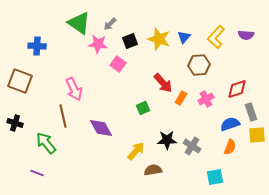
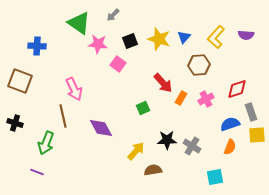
gray arrow: moved 3 px right, 9 px up
green arrow: rotated 120 degrees counterclockwise
purple line: moved 1 px up
